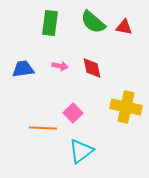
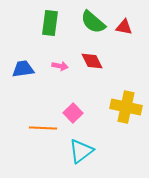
red diamond: moved 7 px up; rotated 15 degrees counterclockwise
